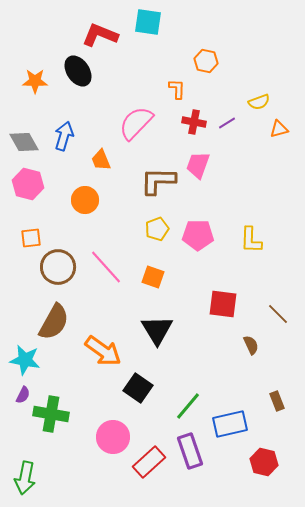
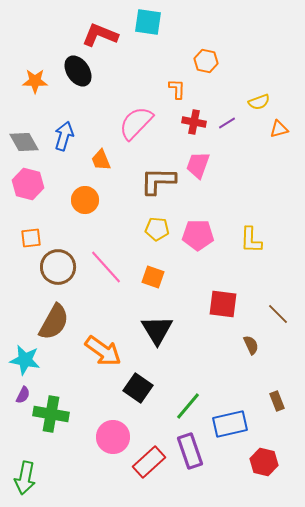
yellow pentagon at (157, 229): rotated 25 degrees clockwise
